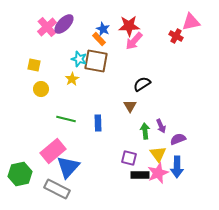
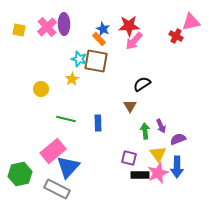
purple ellipse: rotated 45 degrees counterclockwise
yellow square: moved 15 px left, 35 px up
